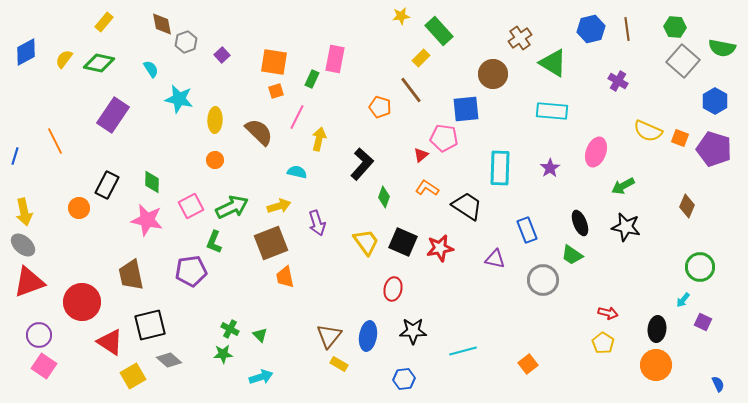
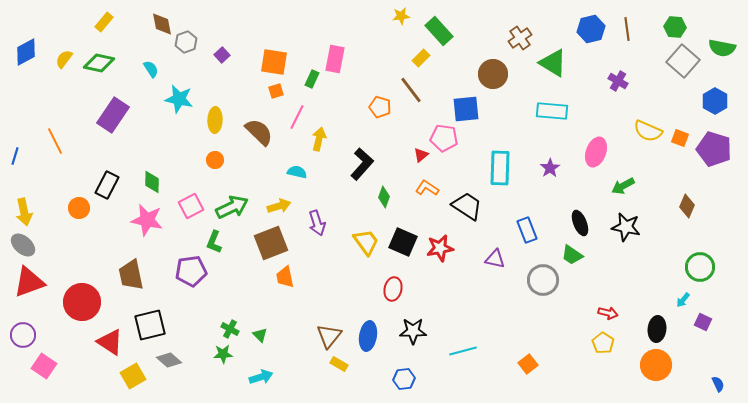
purple circle at (39, 335): moved 16 px left
